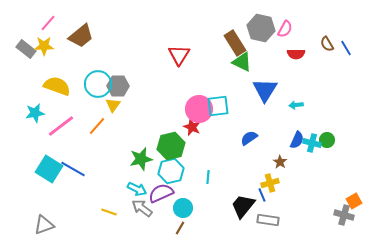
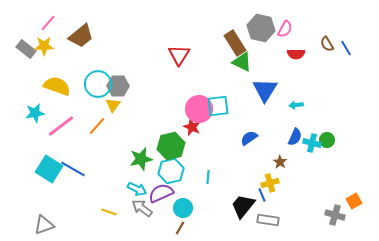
blue semicircle at (297, 140): moved 2 px left, 3 px up
gray cross at (344, 215): moved 9 px left
